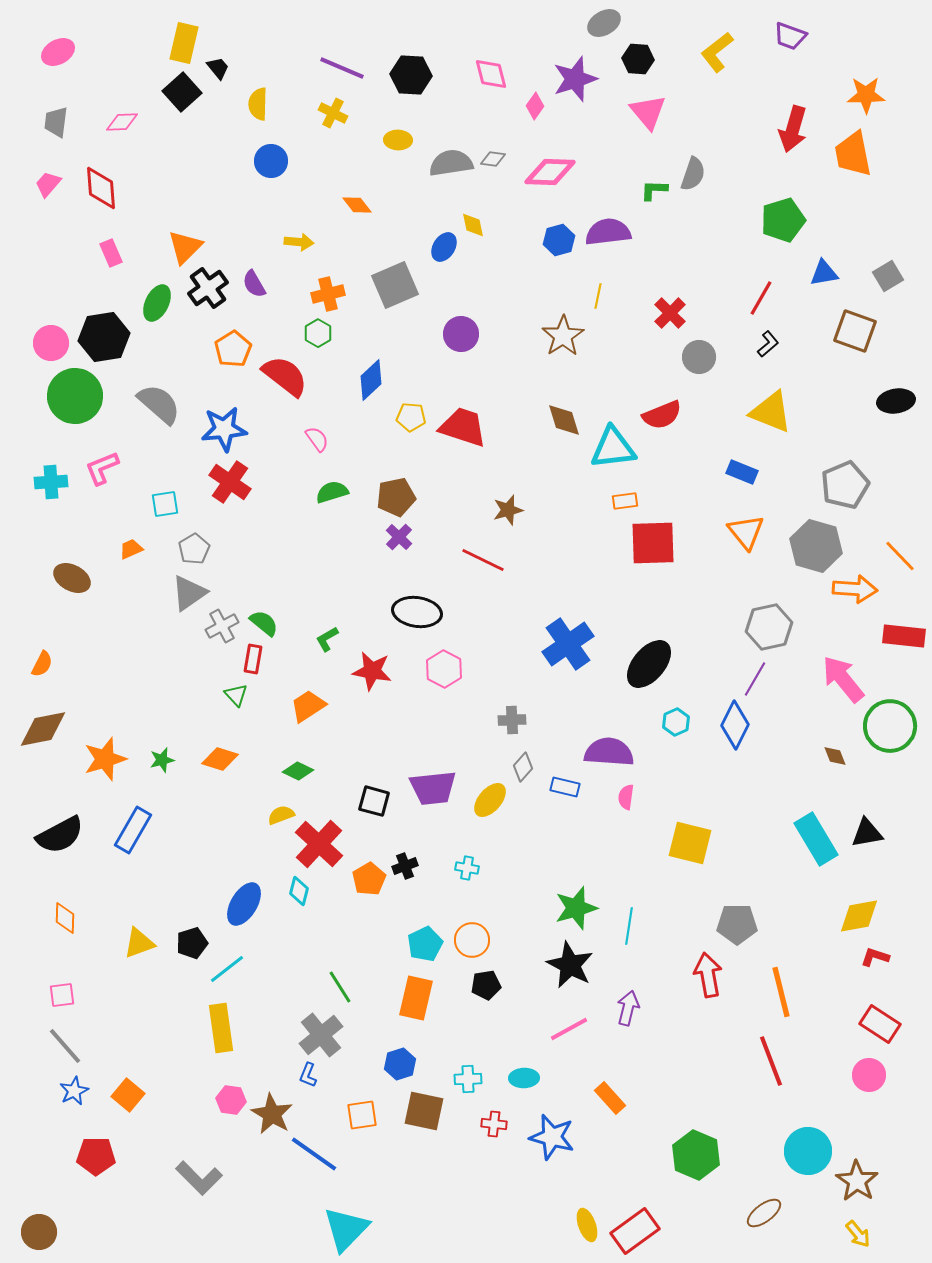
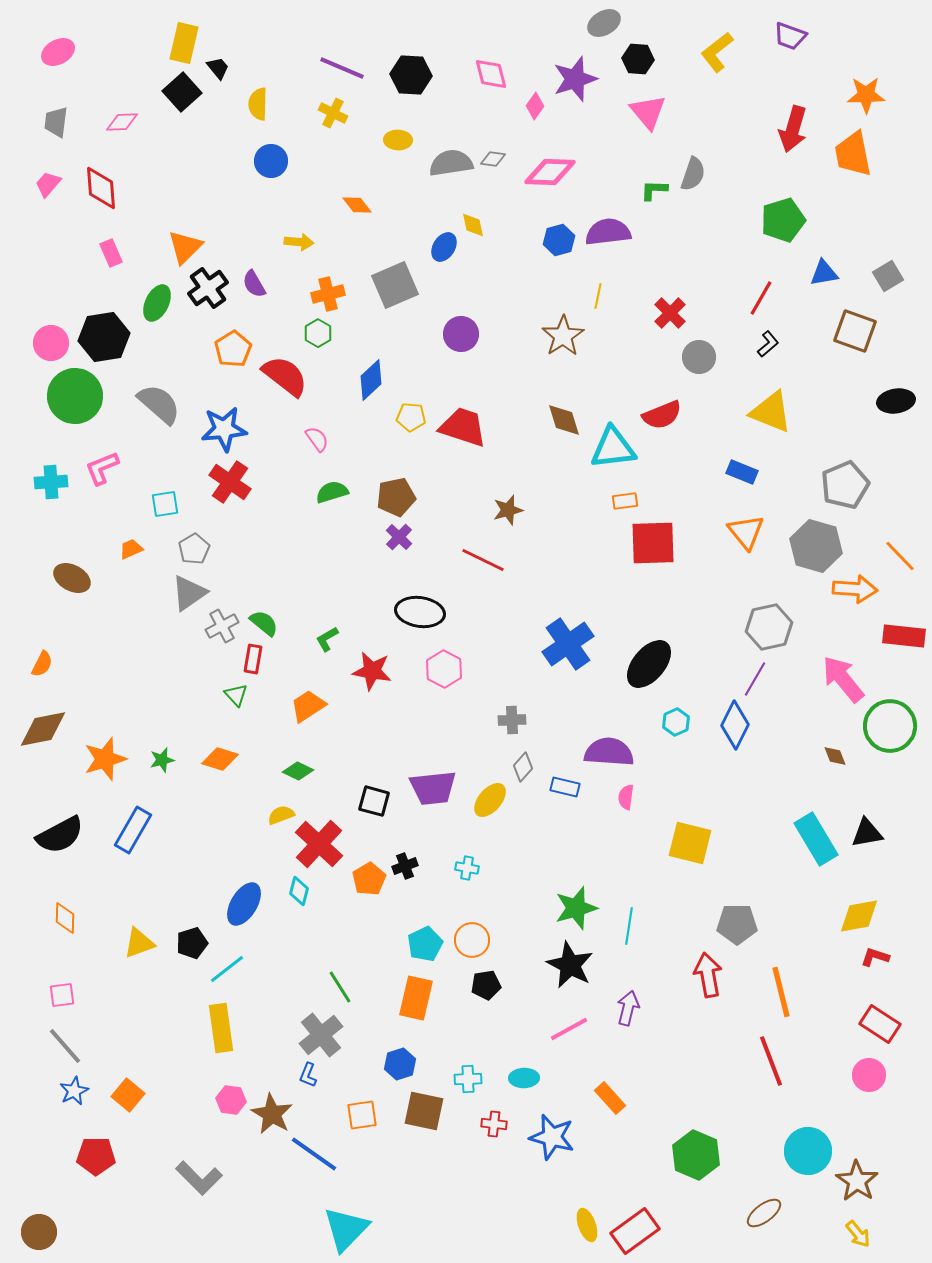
black ellipse at (417, 612): moved 3 px right
